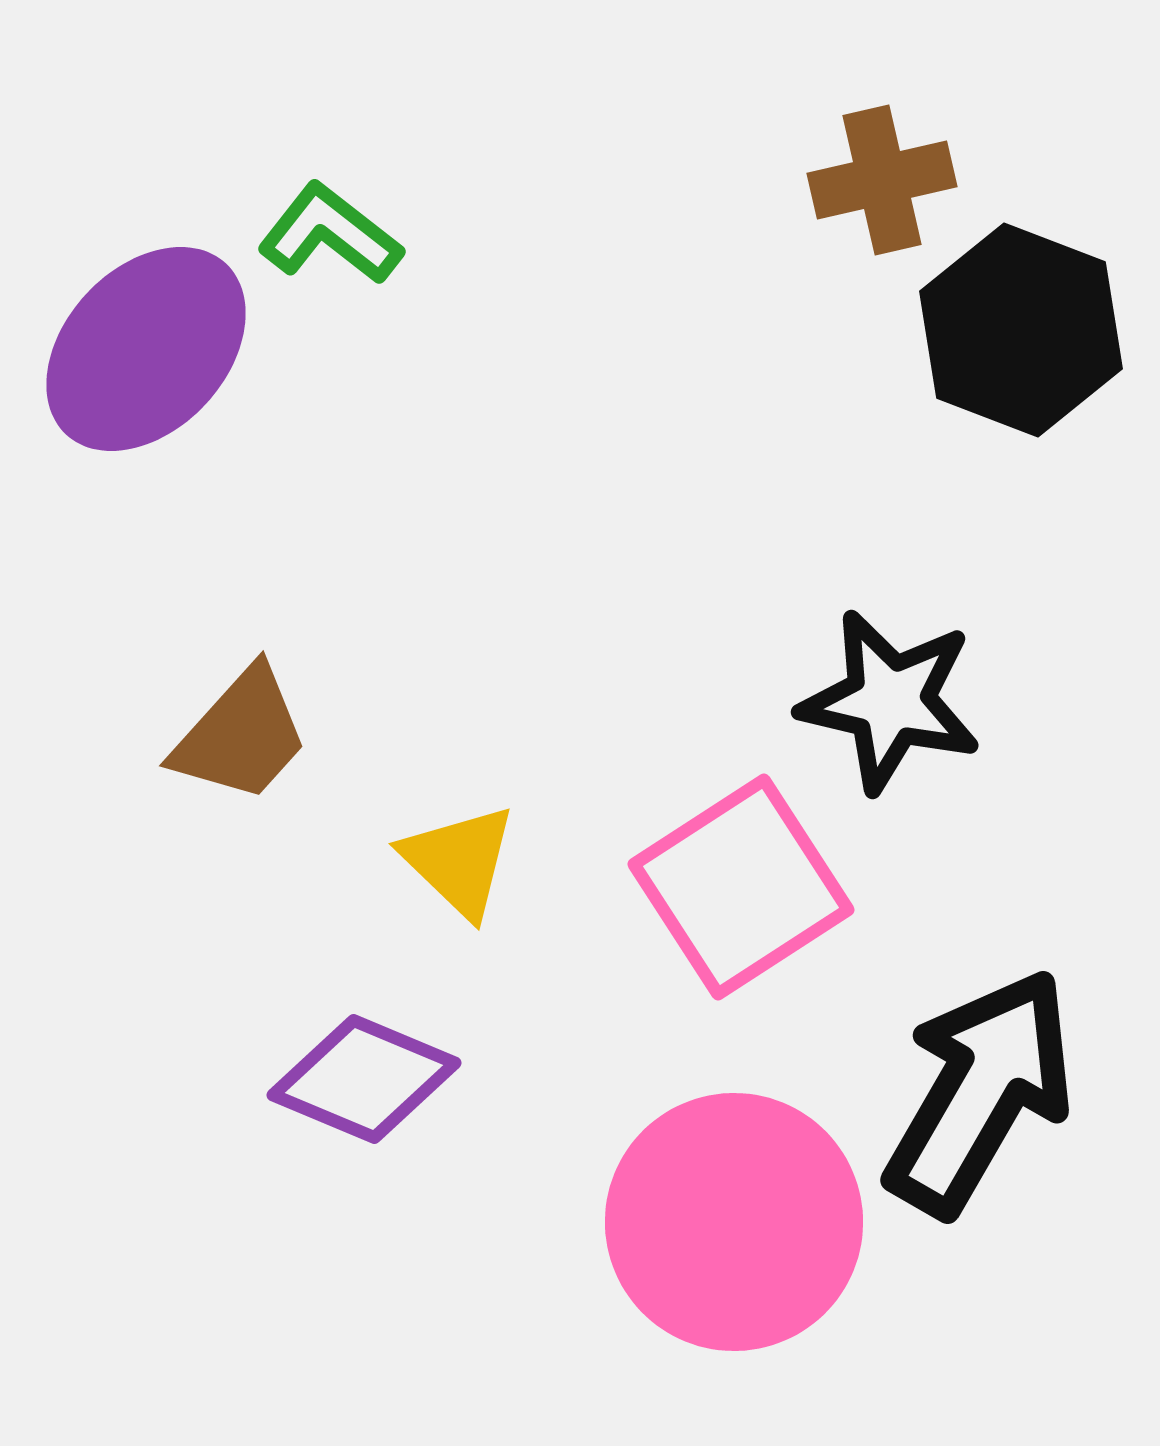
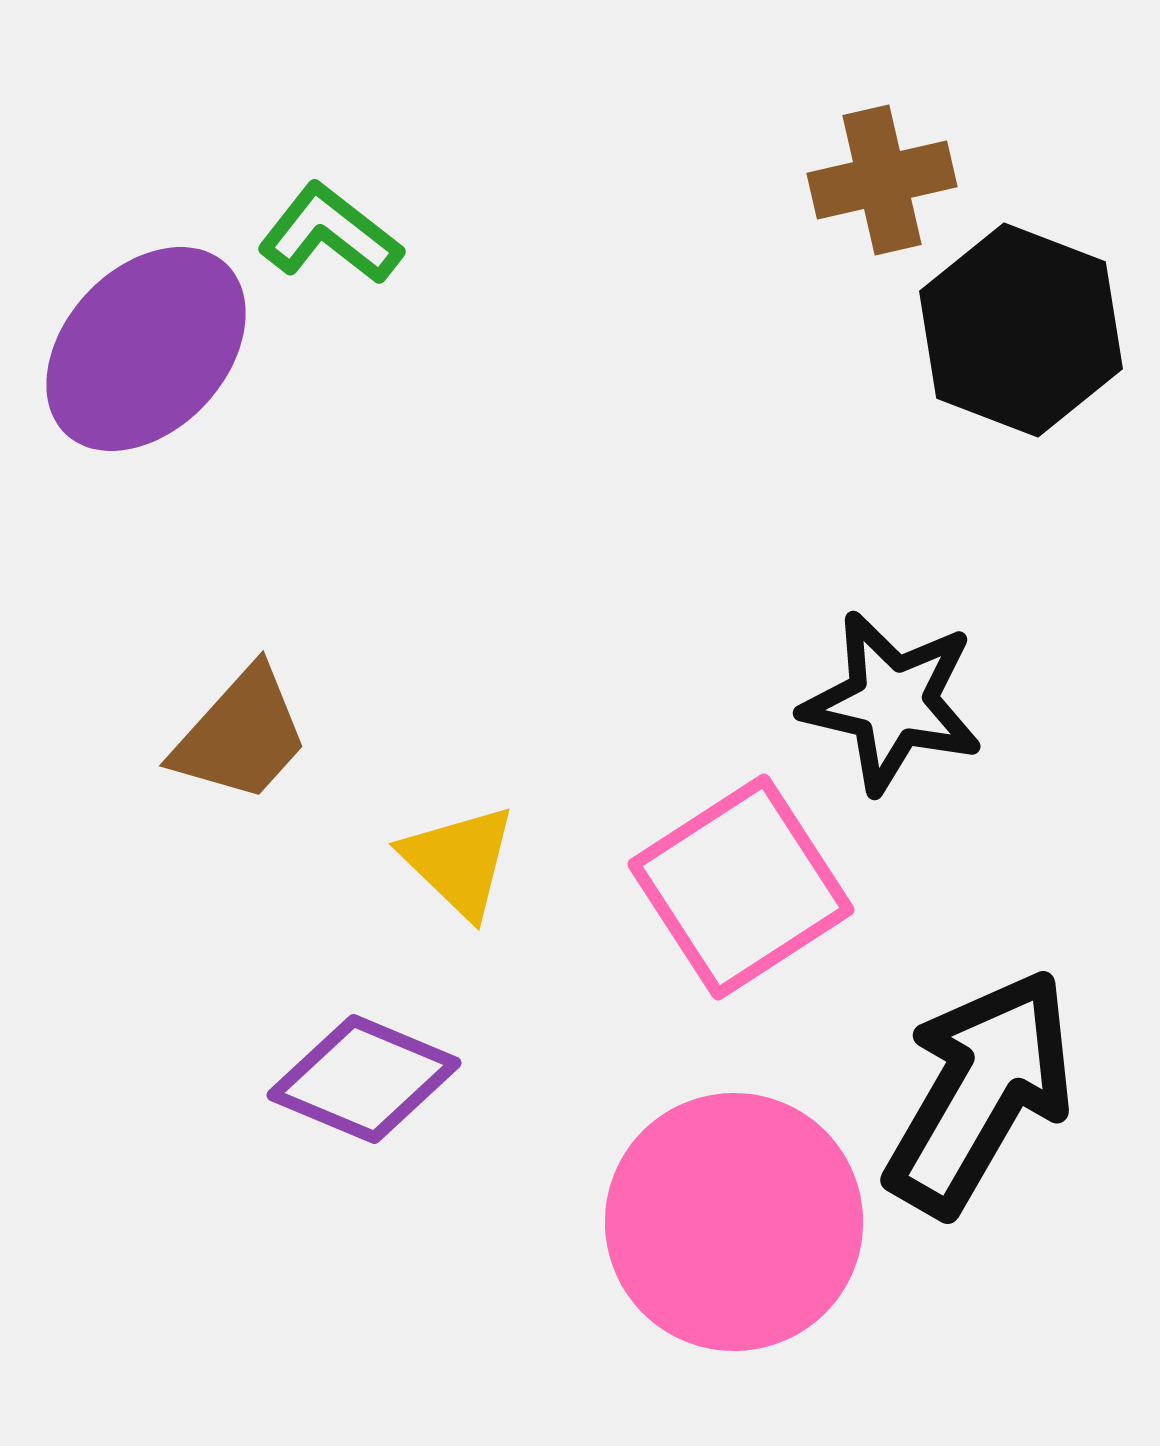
black star: moved 2 px right, 1 px down
